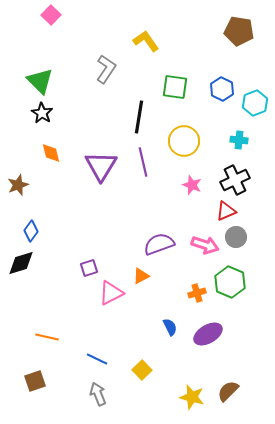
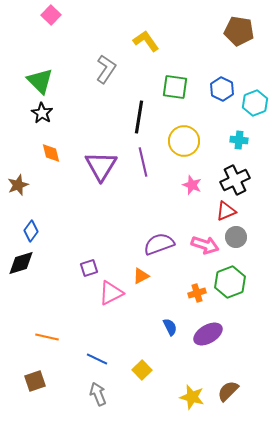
green hexagon: rotated 16 degrees clockwise
